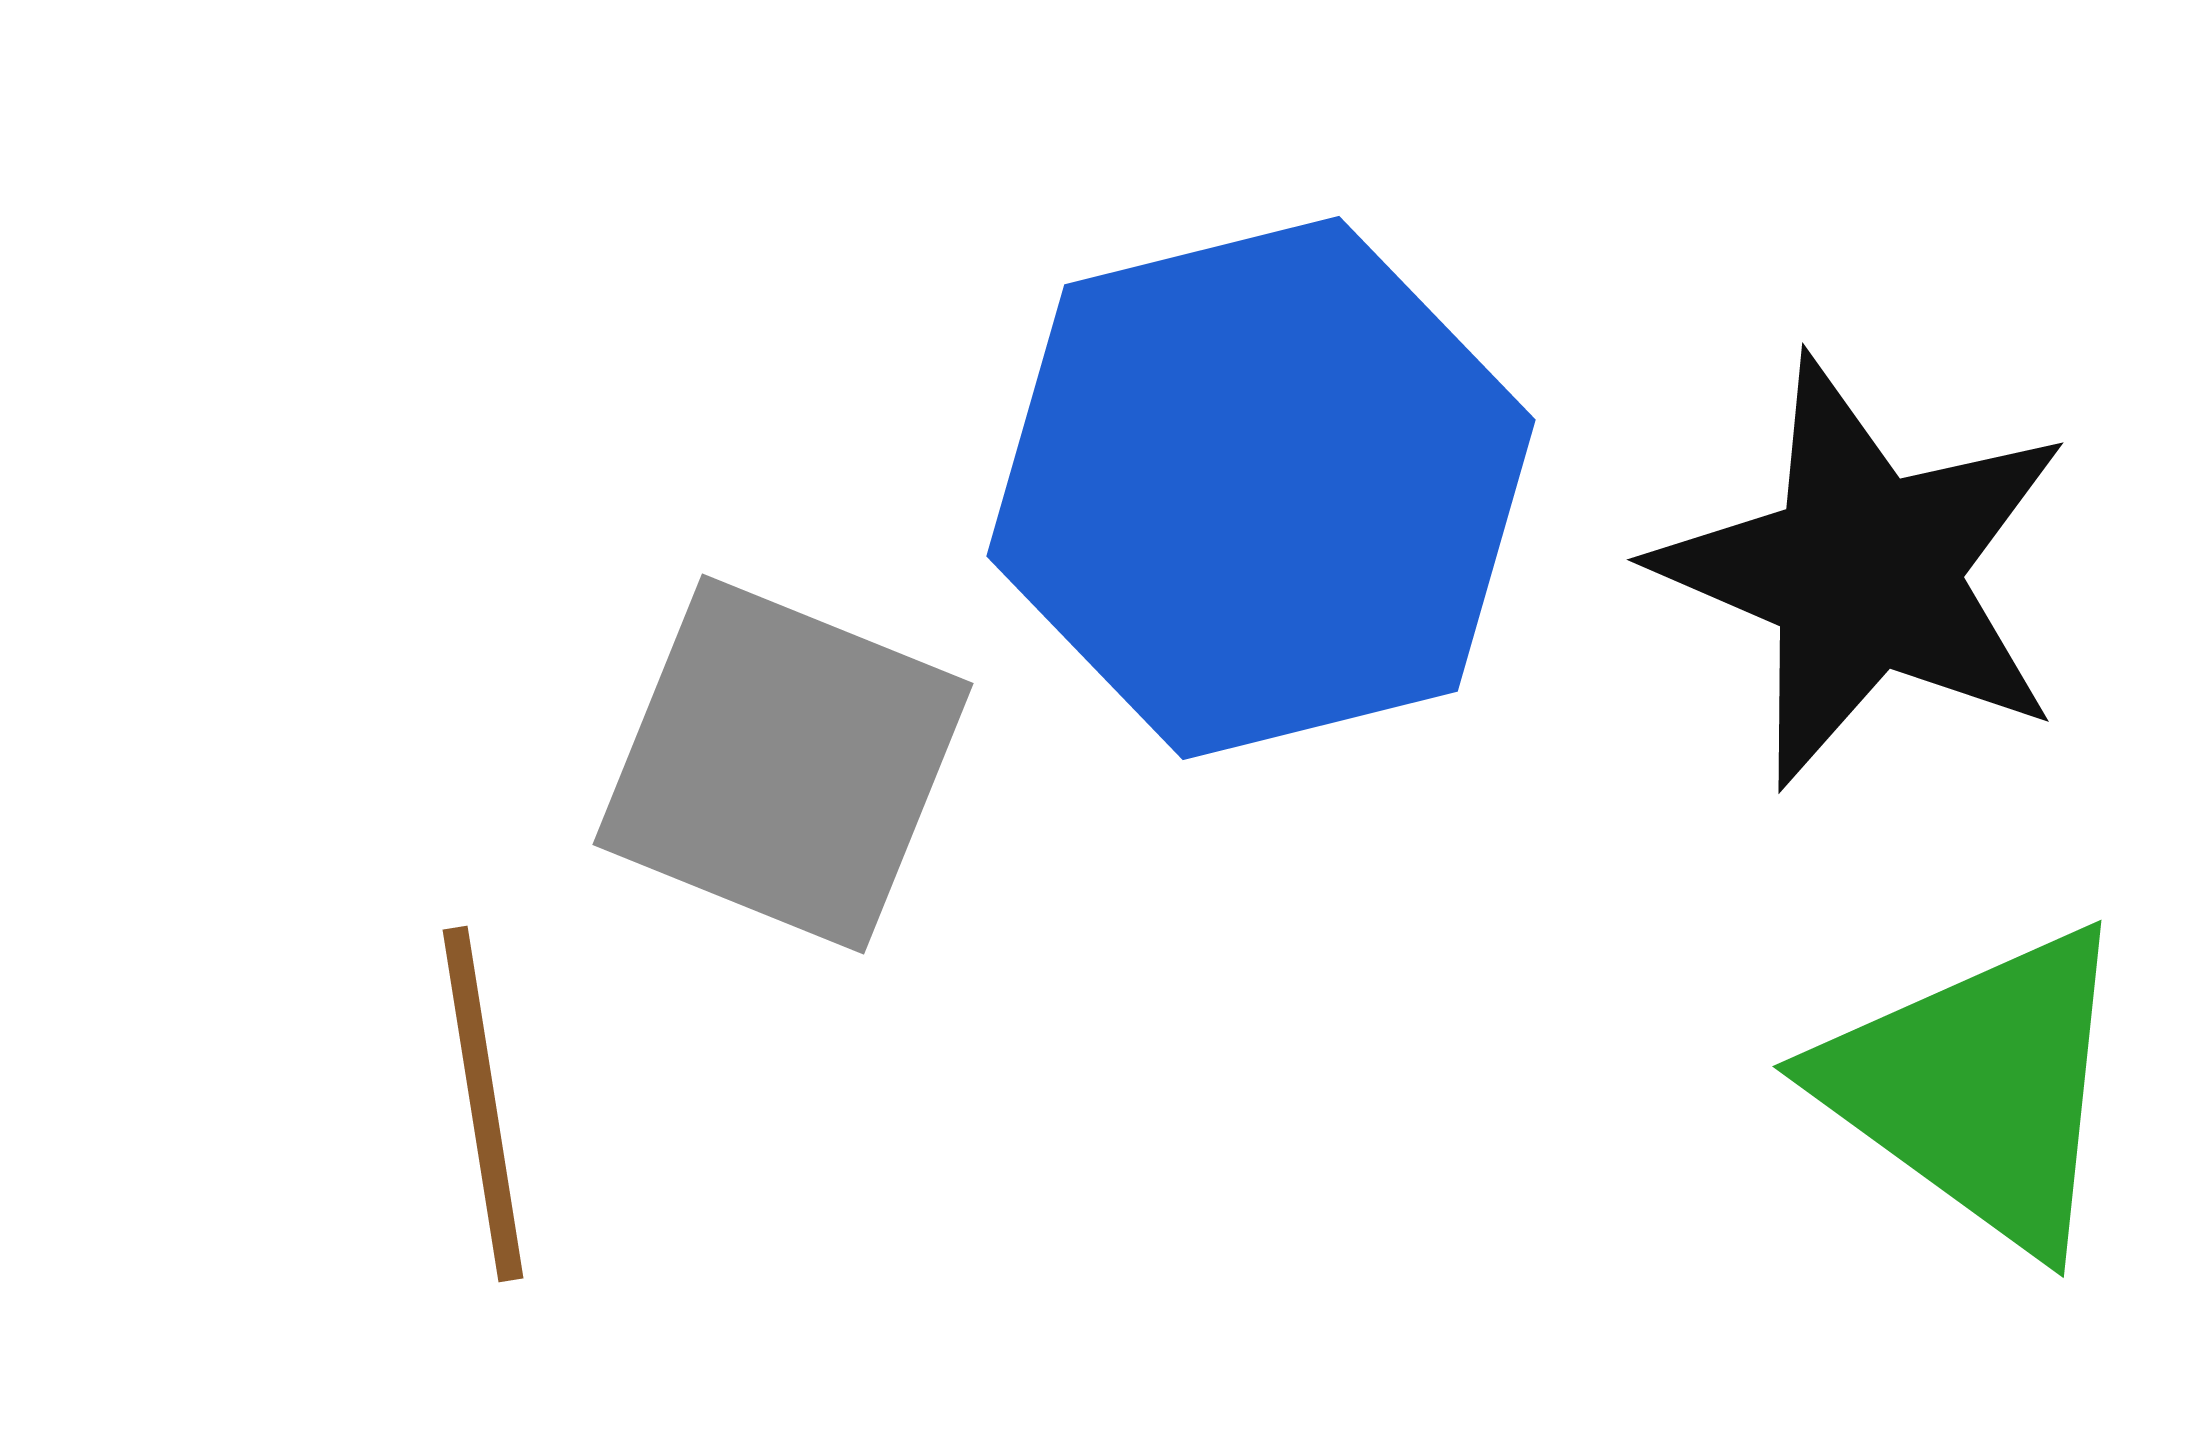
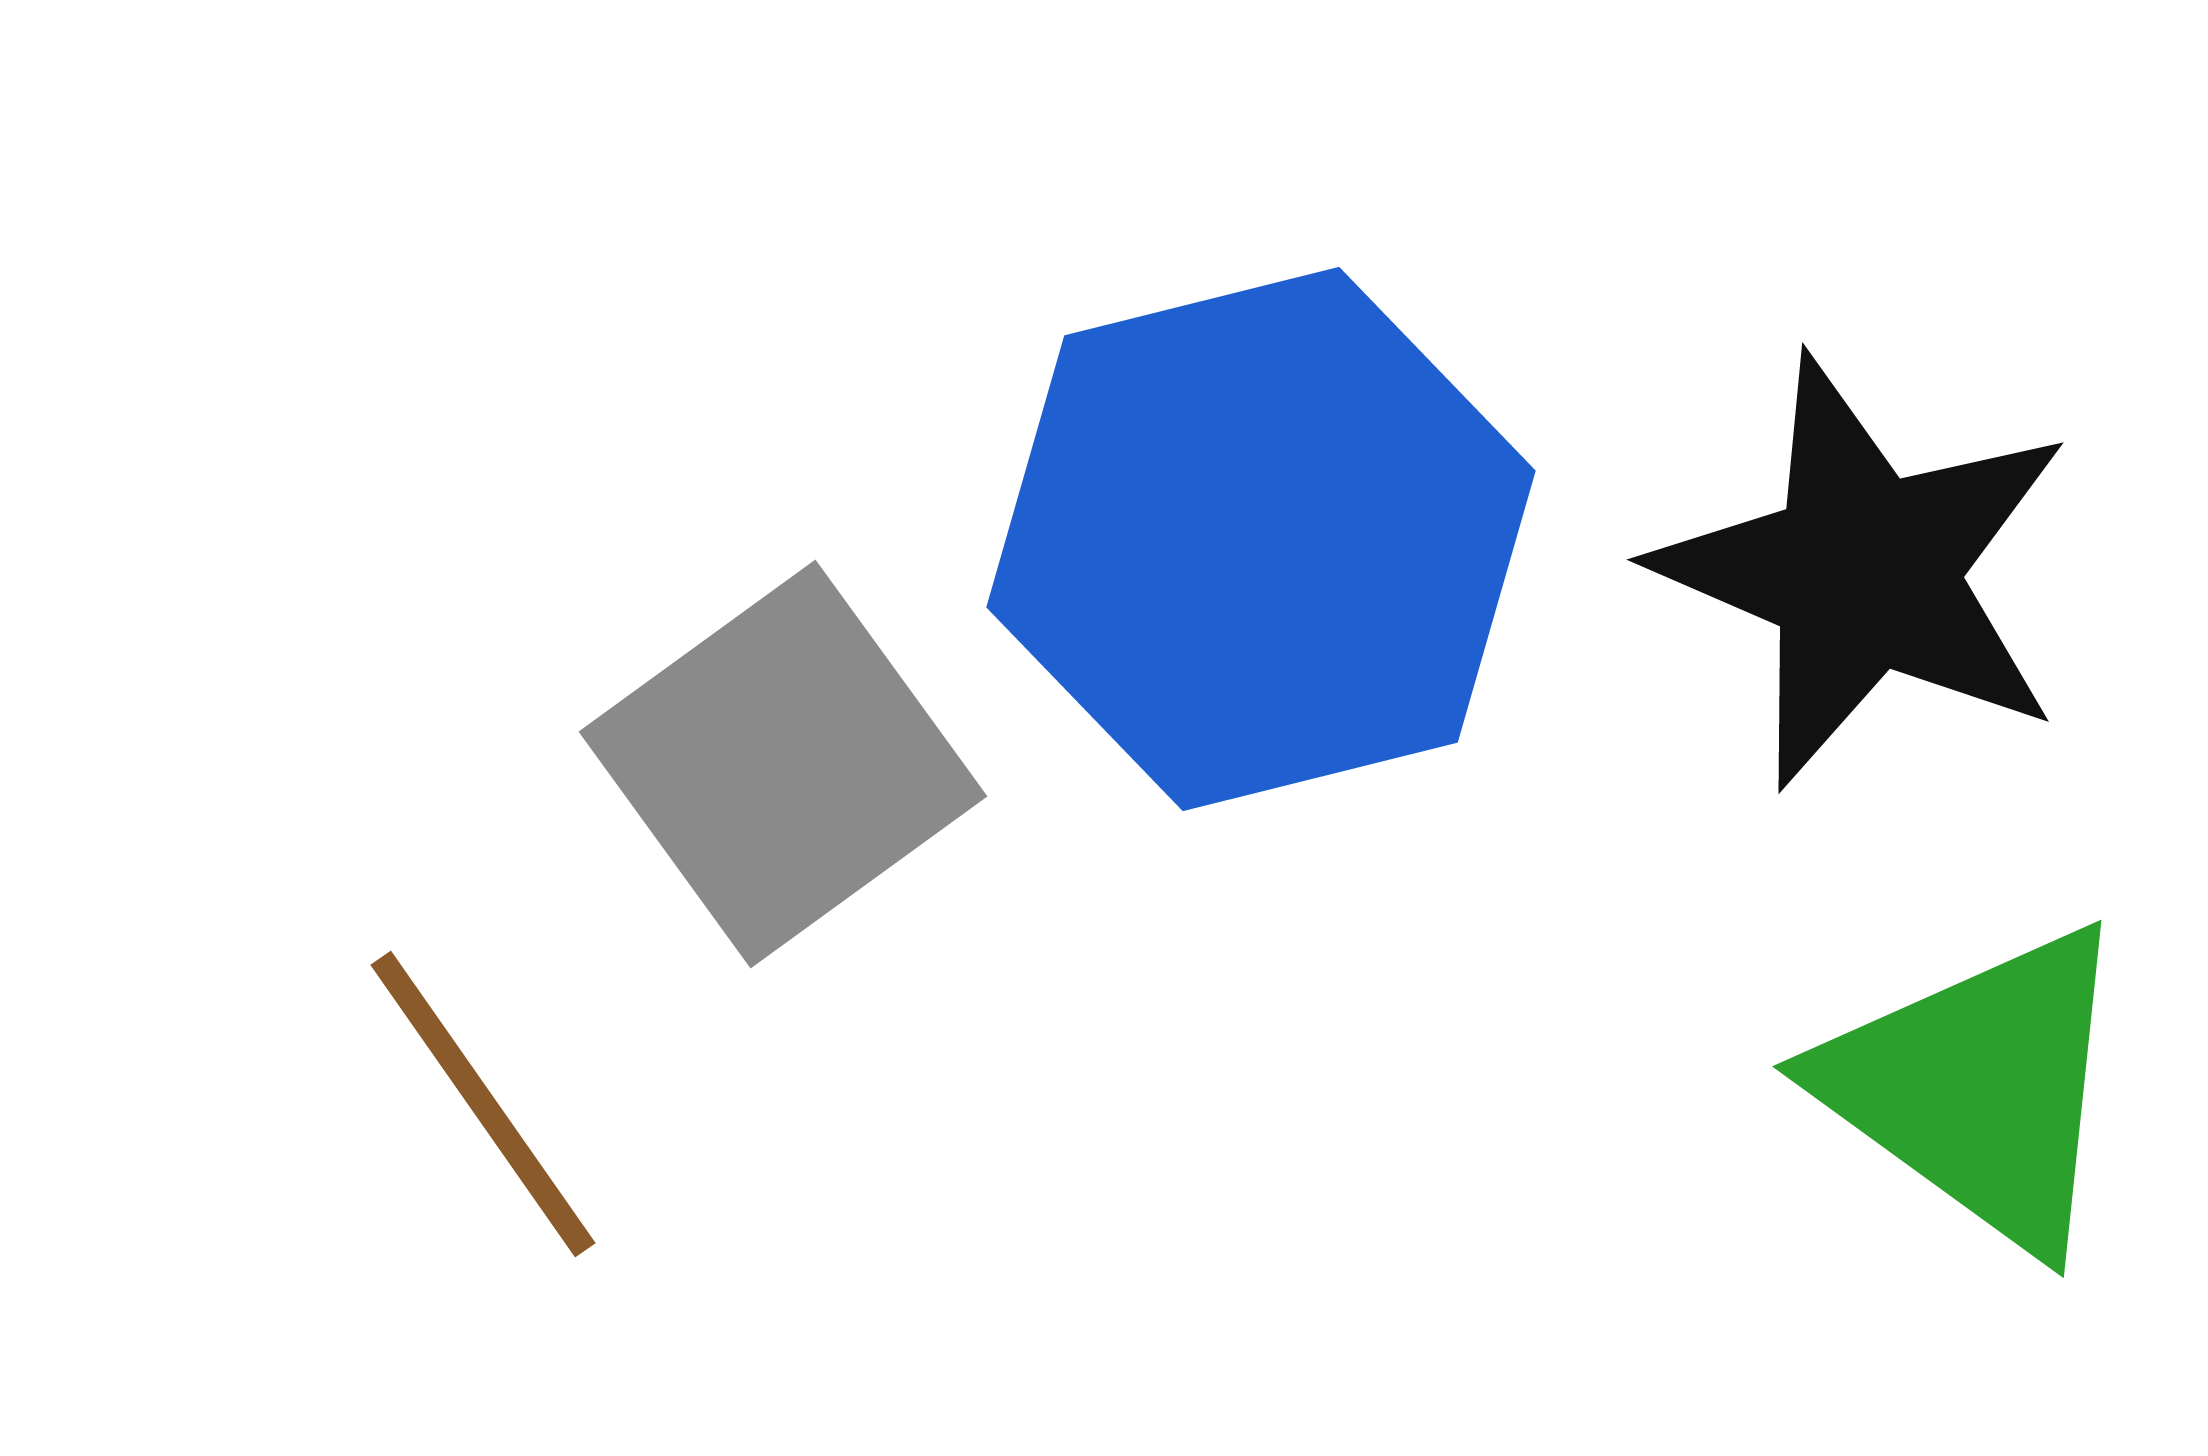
blue hexagon: moved 51 px down
gray square: rotated 32 degrees clockwise
brown line: rotated 26 degrees counterclockwise
